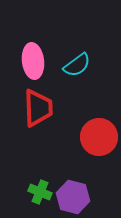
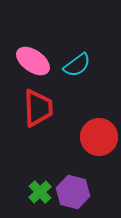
pink ellipse: rotated 48 degrees counterclockwise
green cross: rotated 25 degrees clockwise
purple hexagon: moved 5 px up
